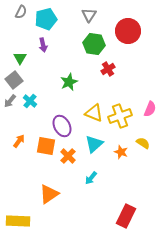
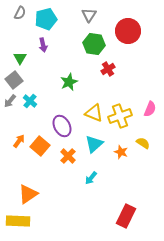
gray semicircle: moved 1 px left, 1 px down
orange square: moved 6 px left; rotated 30 degrees clockwise
orange triangle: moved 21 px left
